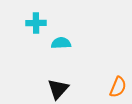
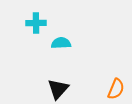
orange semicircle: moved 2 px left, 2 px down
